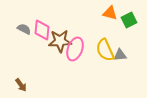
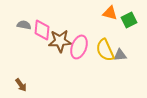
gray semicircle: moved 4 px up; rotated 16 degrees counterclockwise
pink ellipse: moved 4 px right, 2 px up
